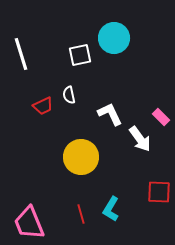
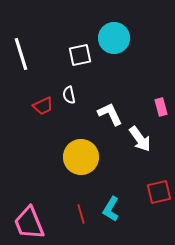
pink rectangle: moved 10 px up; rotated 30 degrees clockwise
red square: rotated 15 degrees counterclockwise
